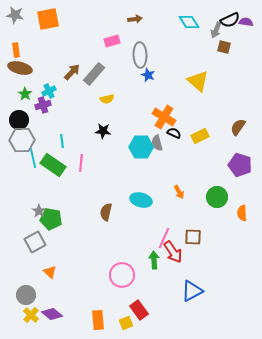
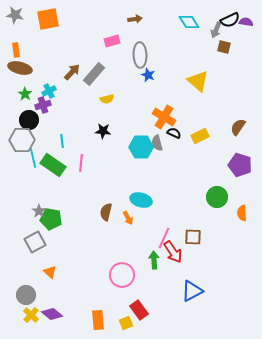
black circle at (19, 120): moved 10 px right
orange arrow at (179, 192): moved 51 px left, 26 px down
